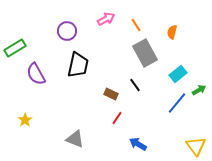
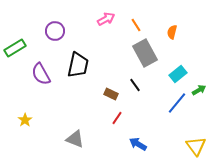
purple circle: moved 12 px left
purple semicircle: moved 5 px right
